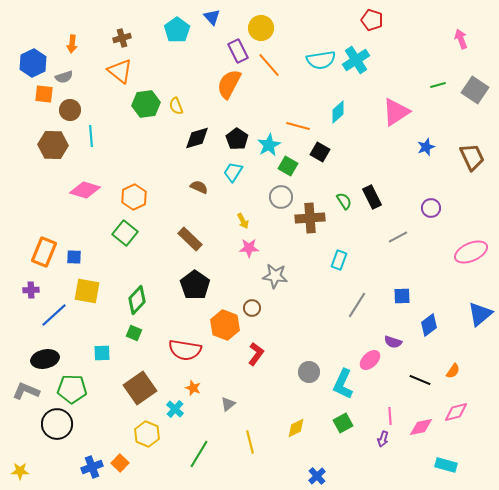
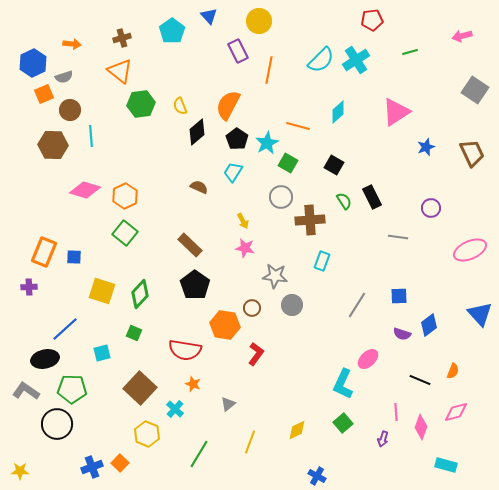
blue triangle at (212, 17): moved 3 px left, 1 px up
red pentagon at (372, 20): rotated 25 degrees counterclockwise
yellow circle at (261, 28): moved 2 px left, 7 px up
cyan pentagon at (177, 30): moved 5 px left, 1 px down
pink arrow at (461, 39): moved 1 px right, 3 px up; rotated 84 degrees counterclockwise
orange arrow at (72, 44): rotated 90 degrees counterclockwise
cyan semicircle at (321, 60): rotated 36 degrees counterclockwise
orange line at (269, 65): moved 5 px down; rotated 52 degrees clockwise
orange semicircle at (229, 84): moved 1 px left, 21 px down
green line at (438, 85): moved 28 px left, 33 px up
orange square at (44, 94): rotated 30 degrees counterclockwise
green hexagon at (146, 104): moved 5 px left
yellow semicircle at (176, 106): moved 4 px right
black diamond at (197, 138): moved 6 px up; rotated 24 degrees counterclockwise
cyan star at (269, 145): moved 2 px left, 2 px up
black square at (320, 152): moved 14 px right, 13 px down
brown trapezoid at (472, 157): moved 4 px up
green square at (288, 166): moved 3 px up
orange hexagon at (134, 197): moved 9 px left, 1 px up
brown cross at (310, 218): moved 2 px down
gray line at (398, 237): rotated 36 degrees clockwise
brown rectangle at (190, 239): moved 6 px down
pink star at (249, 248): moved 4 px left; rotated 12 degrees clockwise
pink ellipse at (471, 252): moved 1 px left, 2 px up
cyan rectangle at (339, 260): moved 17 px left, 1 px down
purple cross at (31, 290): moved 2 px left, 3 px up
yellow square at (87, 291): moved 15 px right; rotated 8 degrees clockwise
blue square at (402, 296): moved 3 px left
green diamond at (137, 300): moved 3 px right, 6 px up
blue triangle at (480, 314): rotated 32 degrees counterclockwise
blue line at (54, 315): moved 11 px right, 14 px down
orange hexagon at (225, 325): rotated 12 degrees counterclockwise
purple semicircle at (393, 342): moved 9 px right, 8 px up
cyan square at (102, 353): rotated 12 degrees counterclockwise
pink ellipse at (370, 360): moved 2 px left, 1 px up
orange semicircle at (453, 371): rotated 14 degrees counterclockwise
gray circle at (309, 372): moved 17 px left, 67 px up
brown square at (140, 388): rotated 12 degrees counterclockwise
orange star at (193, 388): moved 4 px up
gray L-shape at (26, 391): rotated 12 degrees clockwise
pink line at (390, 416): moved 6 px right, 4 px up
green square at (343, 423): rotated 12 degrees counterclockwise
pink diamond at (421, 427): rotated 60 degrees counterclockwise
yellow diamond at (296, 428): moved 1 px right, 2 px down
yellow line at (250, 442): rotated 35 degrees clockwise
blue cross at (317, 476): rotated 18 degrees counterclockwise
